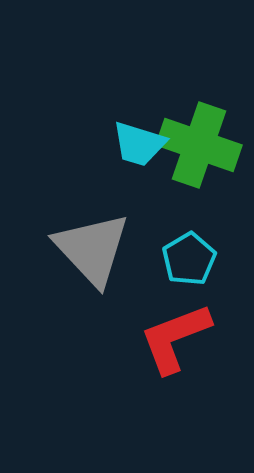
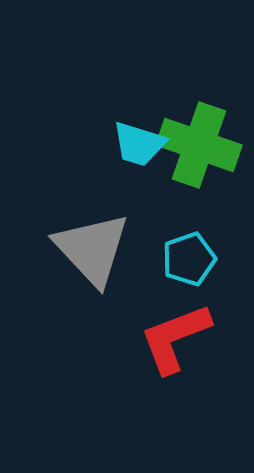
cyan pentagon: rotated 12 degrees clockwise
